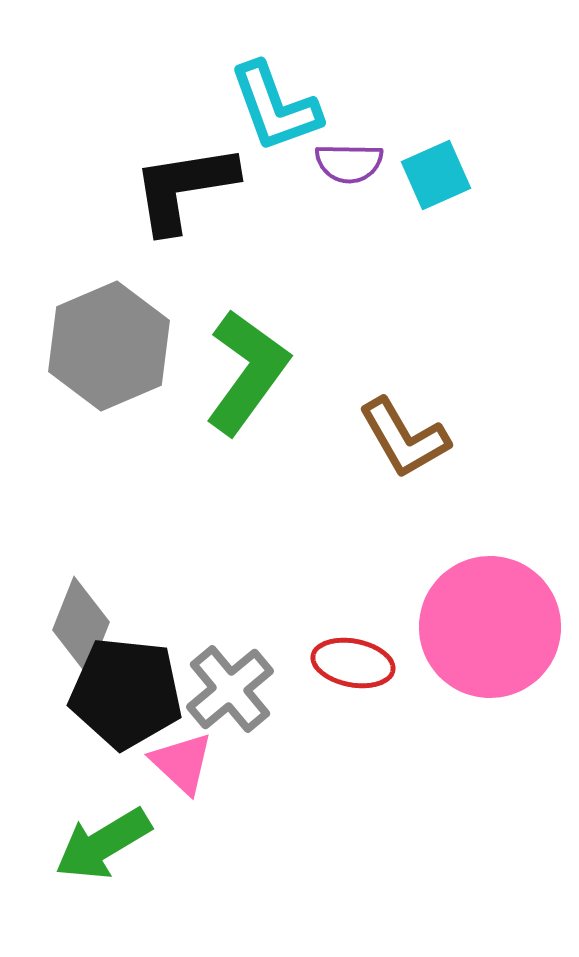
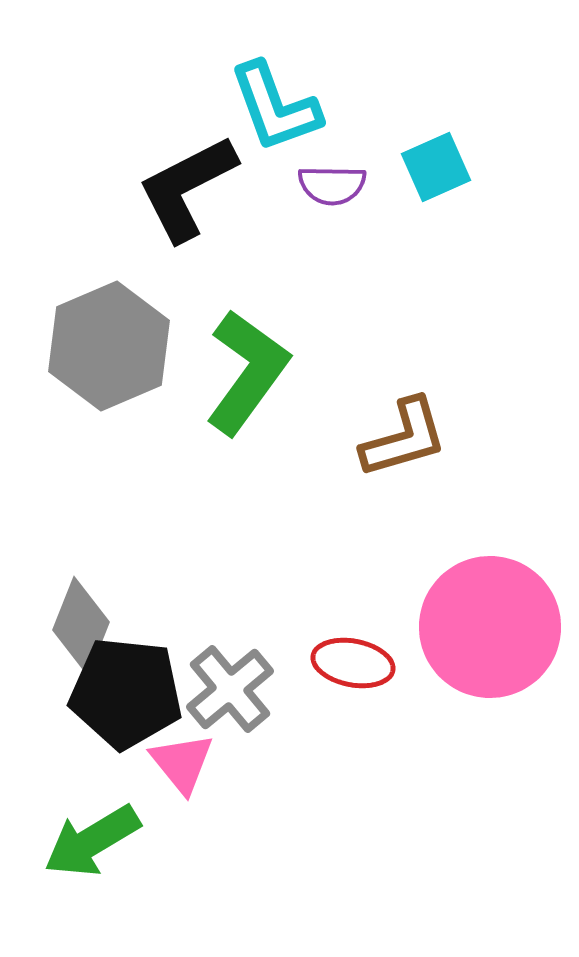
purple semicircle: moved 17 px left, 22 px down
cyan square: moved 8 px up
black L-shape: moved 3 px right; rotated 18 degrees counterclockwise
brown L-shape: rotated 76 degrees counterclockwise
pink triangle: rotated 8 degrees clockwise
green arrow: moved 11 px left, 3 px up
